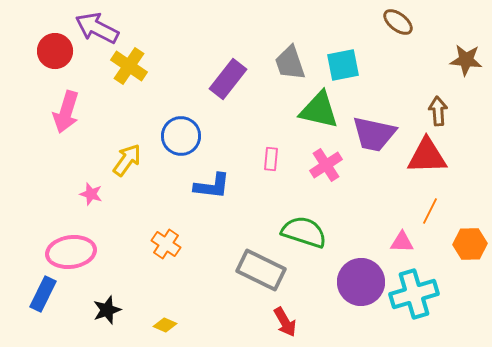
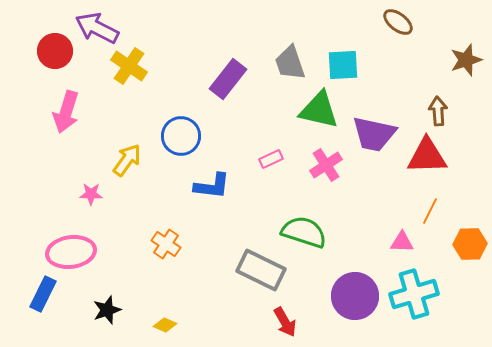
brown star: rotated 24 degrees counterclockwise
cyan square: rotated 8 degrees clockwise
pink rectangle: rotated 60 degrees clockwise
pink star: rotated 15 degrees counterclockwise
purple circle: moved 6 px left, 14 px down
